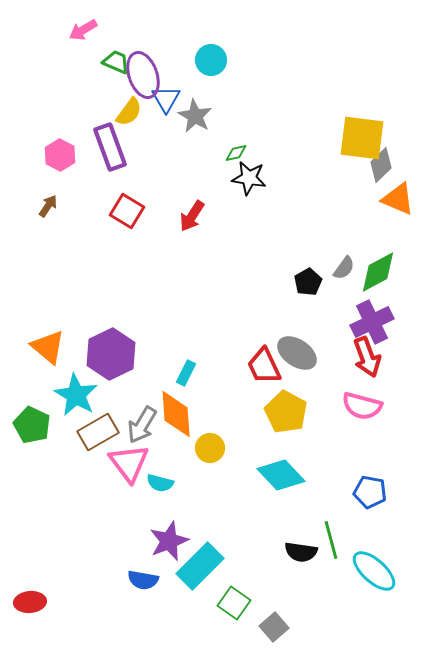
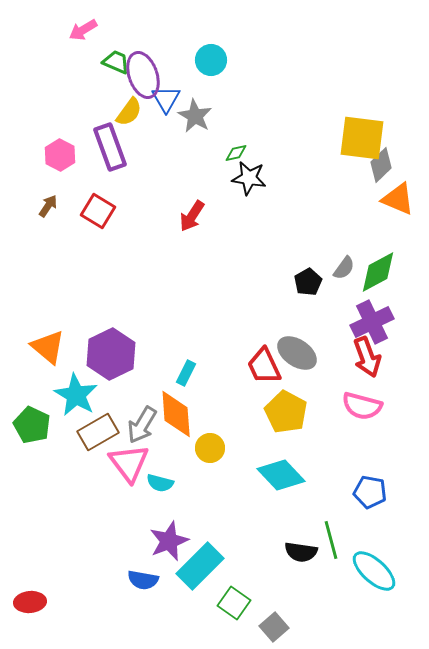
red square at (127, 211): moved 29 px left
